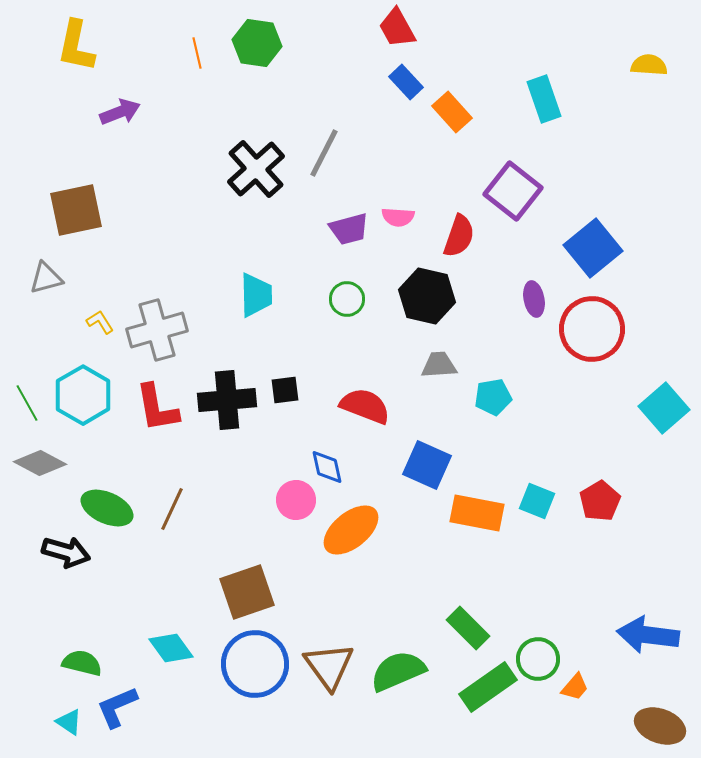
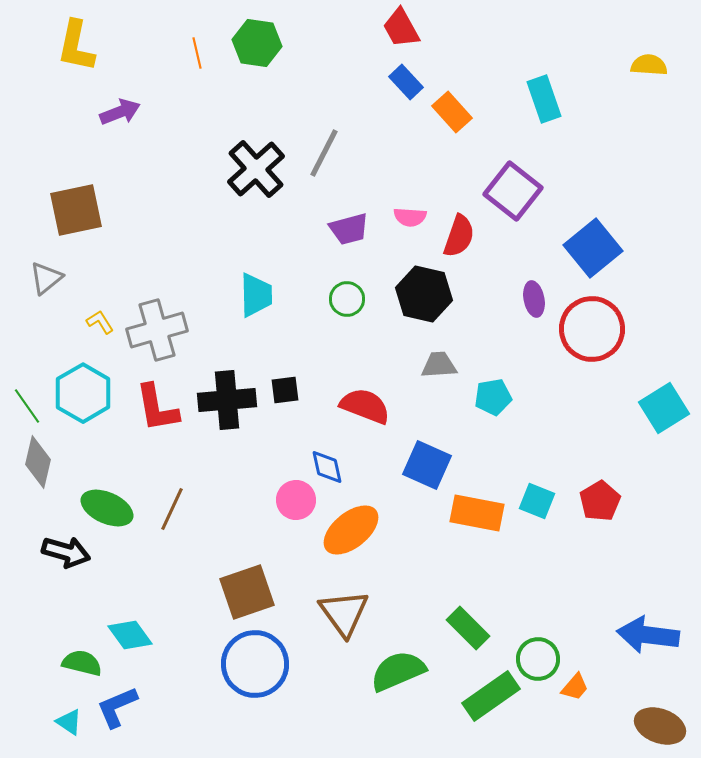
red trapezoid at (397, 28): moved 4 px right
pink semicircle at (398, 217): moved 12 px right
gray triangle at (46, 278): rotated 24 degrees counterclockwise
black hexagon at (427, 296): moved 3 px left, 2 px up
cyan hexagon at (83, 395): moved 2 px up
green line at (27, 403): moved 3 px down; rotated 6 degrees counterclockwise
cyan square at (664, 408): rotated 9 degrees clockwise
gray diamond at (40, 463): moved 2 px left, 1 px up; rotated 75 degrees clockwise
cyan diamond at (171, 648): moved 41 px left, 13 px up
brown triangle at (329, 666): moved 15 px right, 53 px up
green rectangle at (488, 687): moved 3 px right, 9 px down
